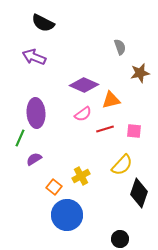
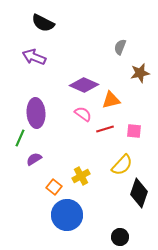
gray semicircle: rotated 140 degrees counterclockwise
pink semicircle: rotated 108 degrees counterclockwise
black circle: moved 2 px up
